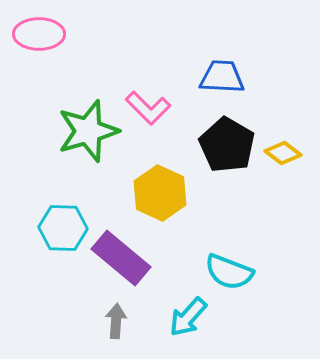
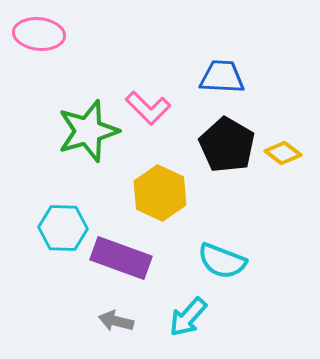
pink ellipse: rotated 6 degrees clockwise
purple rectangle: rotated 20 degrees counterclockwise
cyan semicircle: moved 7 px left, 11 px up
gray arrow: rotated 80 degrees counterclockwise
